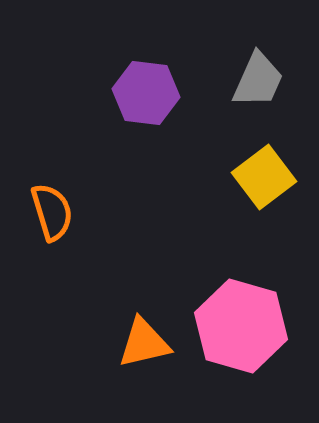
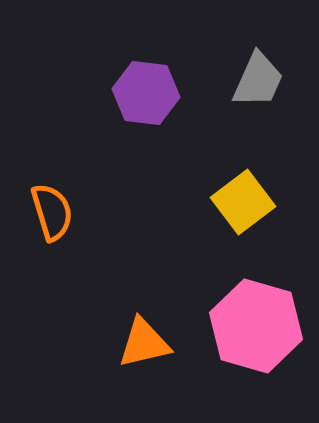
yellow square: moved 21 px left, 25 px down
pink hexagon: moved 15 px right
